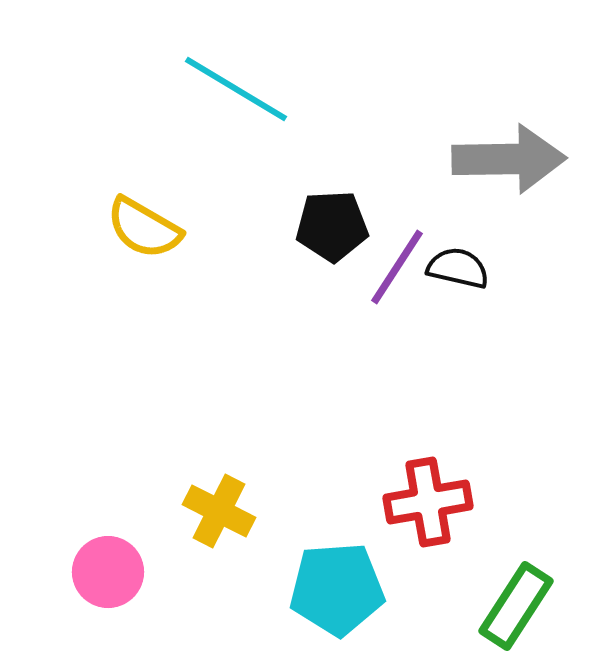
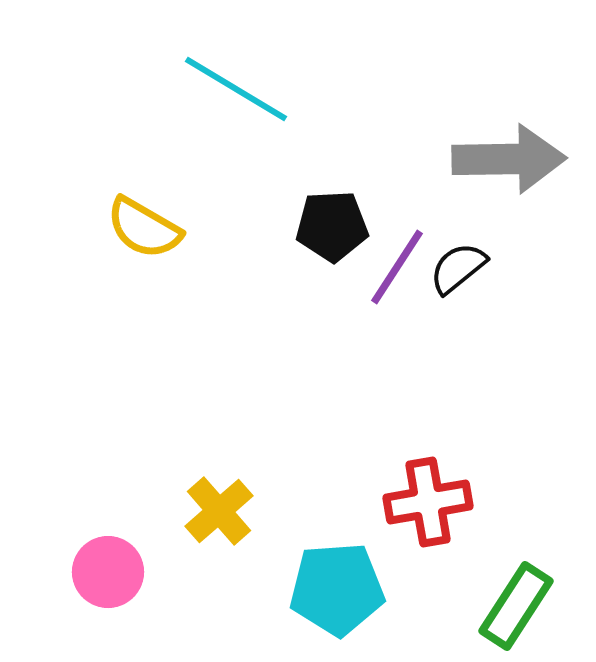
black semicircle: rotated 52 degrees counterclockwise
yellow cross: rotated 22 degrees clockwise
